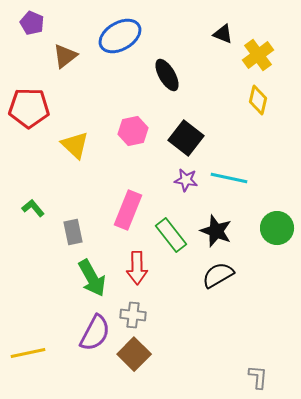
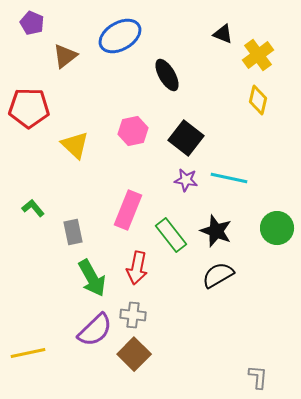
red arrow: rotated 12 degrees clockwise
purple semicircle: moved 3 px up; rotated 18 degrees clockwise
